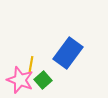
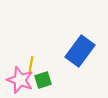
blue rectangle: moved 12 px right, 2 px up
green square: rotated 24 degrees clockwise
